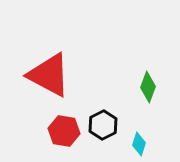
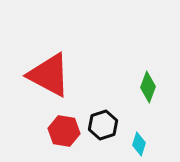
black hexagon: rotated 8 degrees clockwise
